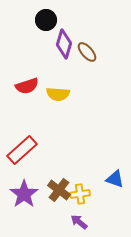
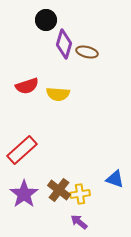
brown ellipse: rotated 35 degrees counterclockwise
